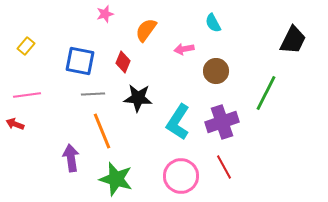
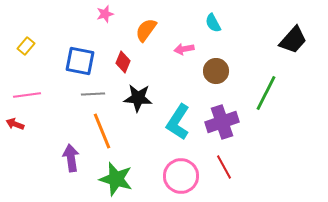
black trapezoid: rotated 16 degrees clockwise
